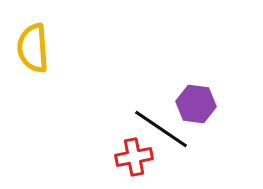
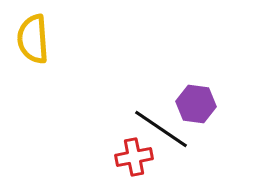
yellow semicircle: moved 9 px up
